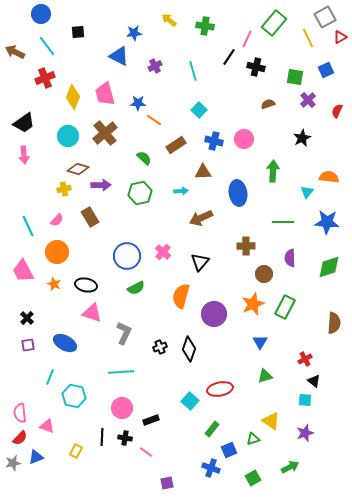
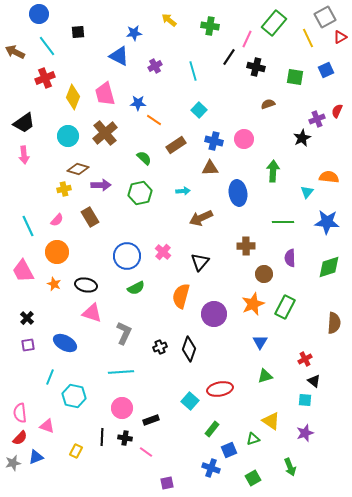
blue circle at (41, 14): moved 2 px left
green cross at (205, 26): moved 5 px right
purple cross at (308, 100): moved 9 px right, 19 px down; rotated 21 degrees clockwise
brown triangle at (203, 172): moved 7 px right, 4 px up
cyan arrow at (181, 191): moved 2 px right
green arrow at (290, 467): rotated 96 degrees clockwise
